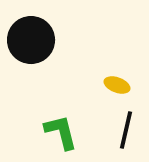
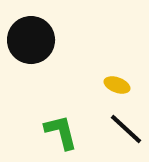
black line: moved 1 px up; rotated 60 degrees counterclockwise
